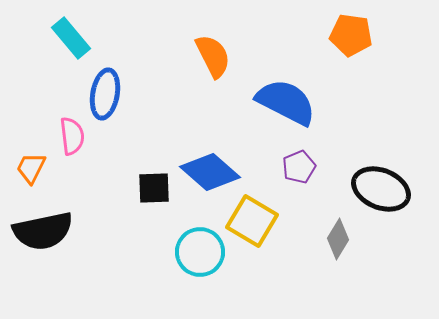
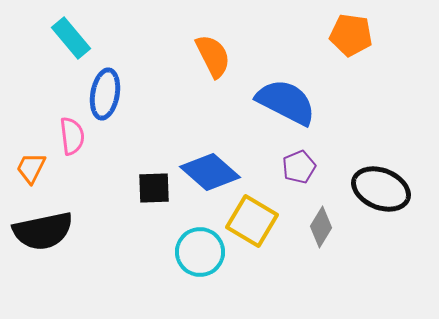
gray diamond: moved 17 px left, 12 px up
